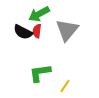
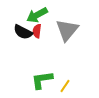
green arrow: moved 2 px left, 1 px down
green L-shape: moved 2 px right, 7 px down
